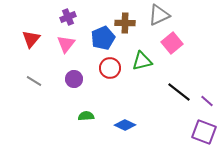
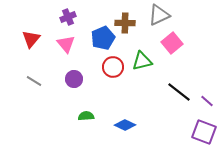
pink triangle: rotated 18 degrees counterclockwise
red circle: moved 3 px right, 1 px up
